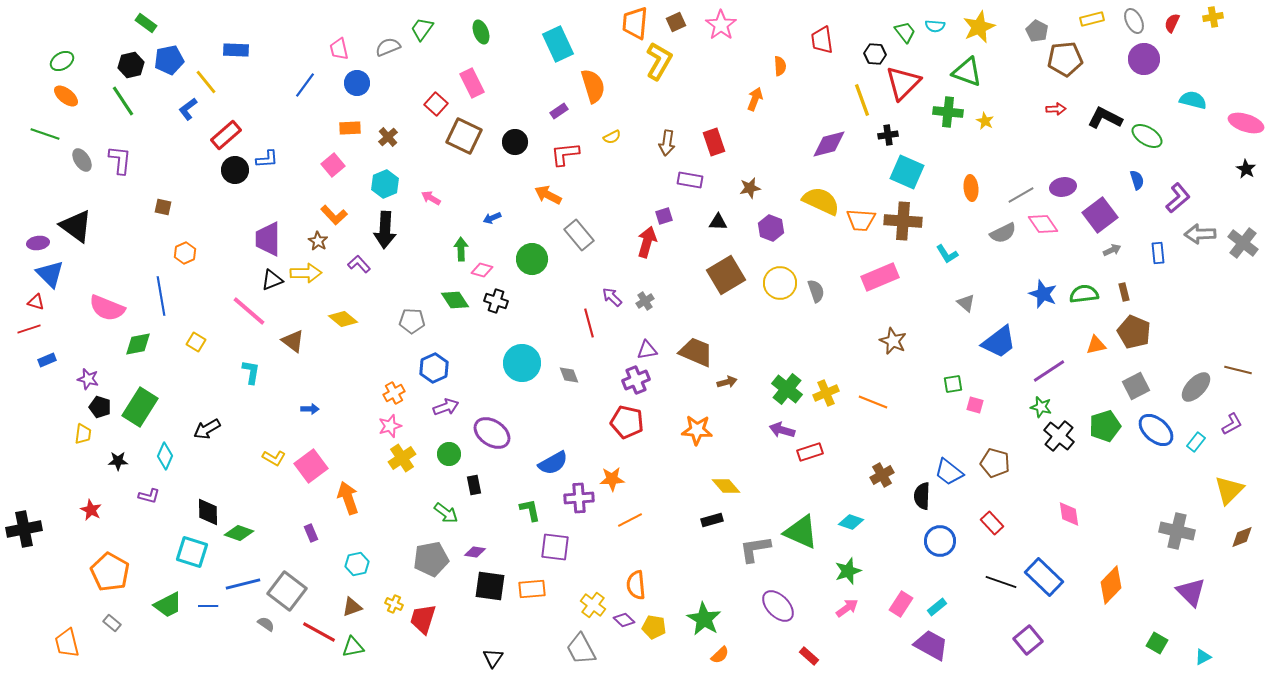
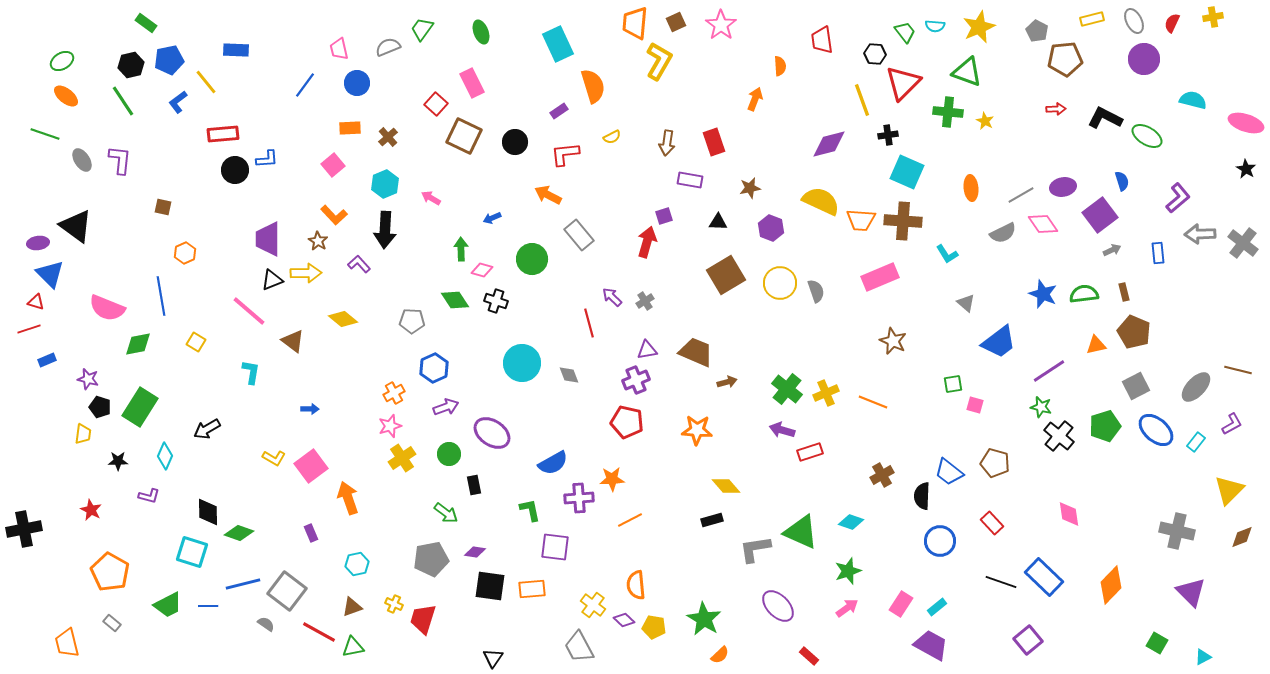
blue L-shape at (188, 109): moved 10 px left, 7 px up
red rectangle at (226, 135): moved 3 px left, 1 px up; rotated 36 degrees clockwise
blue semicircle at (1137, 180): moved 15 px left, 1 px down
gray trapezoid at (581, 649): moved 2 px left, 2 px up
